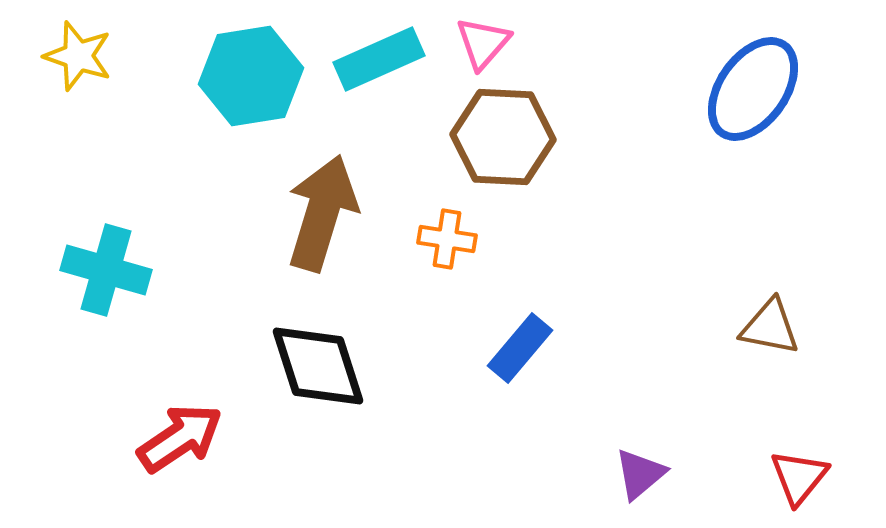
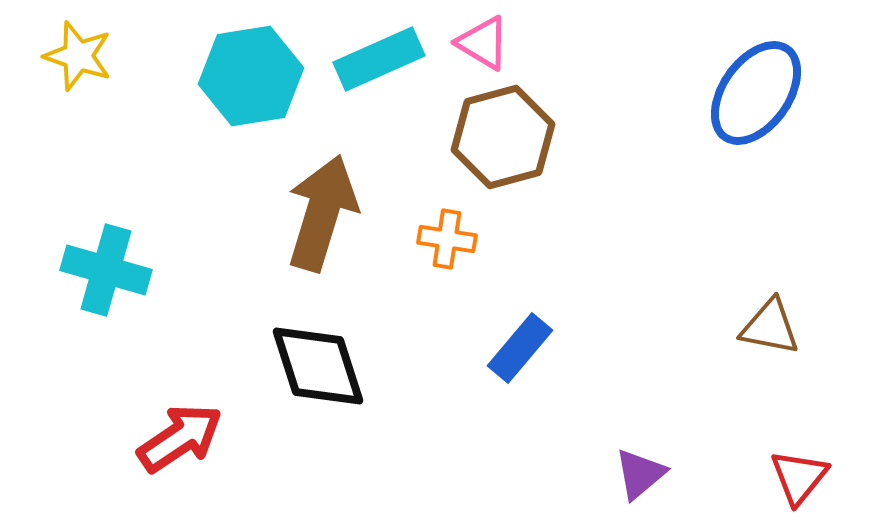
pink triangle: rotated 40 degrees counterclockwise
blue ellipse: moved 3 px right, 4 px down
brown hexagon: rotated 18 degrees counterclockwise
